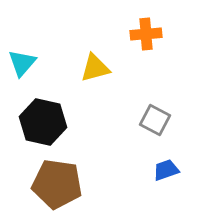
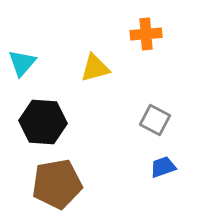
black hexagon: rotated 9 degrees counterclockwise
blue trapezoid: moved 3 px left, 3 px up
brown pentagon: rotated 18 degrees counterclockwise
